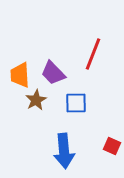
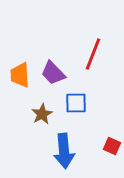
brown star: moved 6 px right, 14 px down
